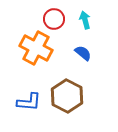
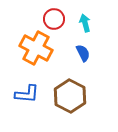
cyan arrow: moved 3 px down
blue semicircle: rotated 24 degrees clockwise
brown hexagon: moved 3 px right
blue L-shape: moved 2 px left, 8 px up
